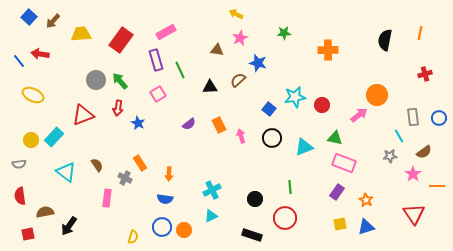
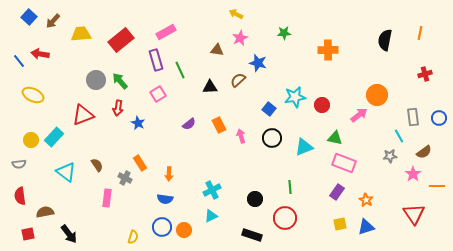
red rectangle at (121, 40): rotated 15 degrees clockwise
black arrow at (69, 226): moved 8 px down; rotated 72 degrees counterclockwise
